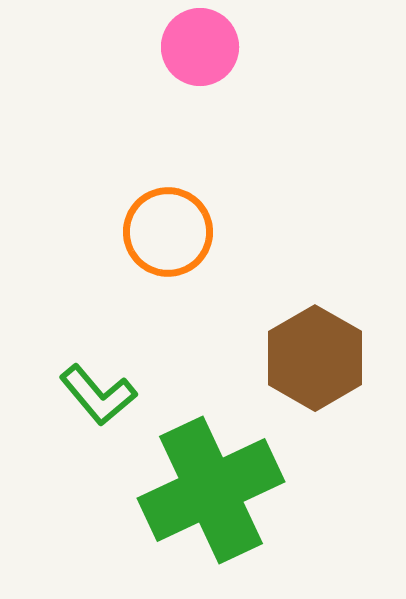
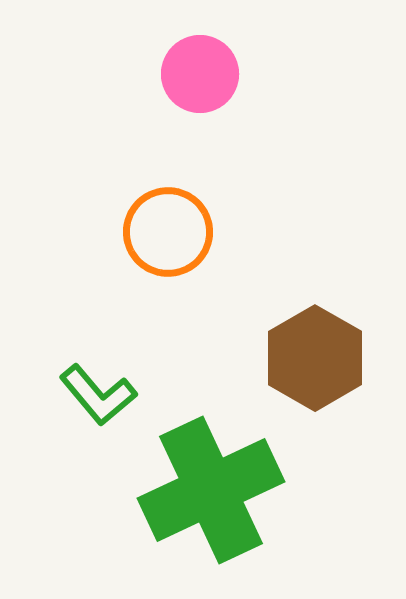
pink circle: moved 27 px down
